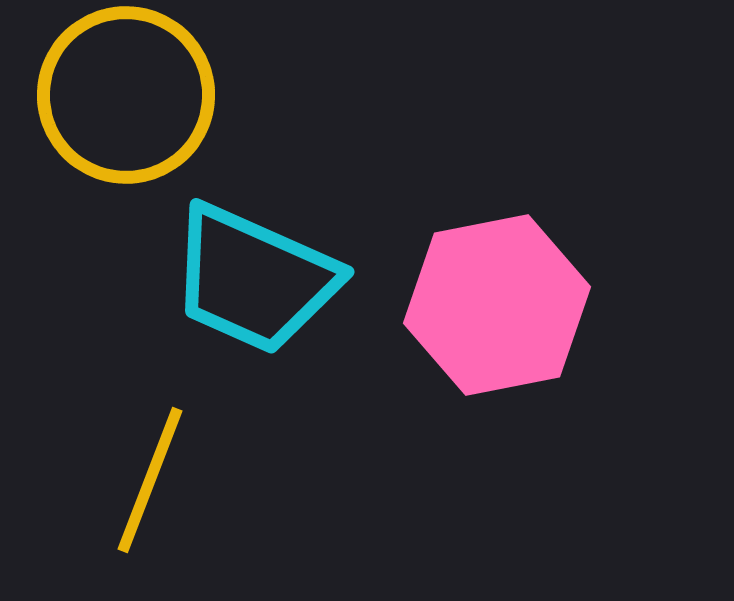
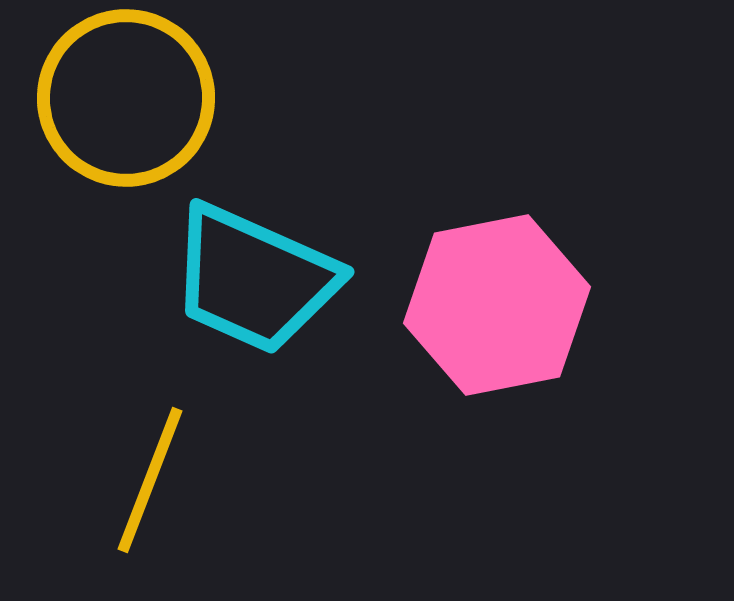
yellow circle: moved 3 px down
